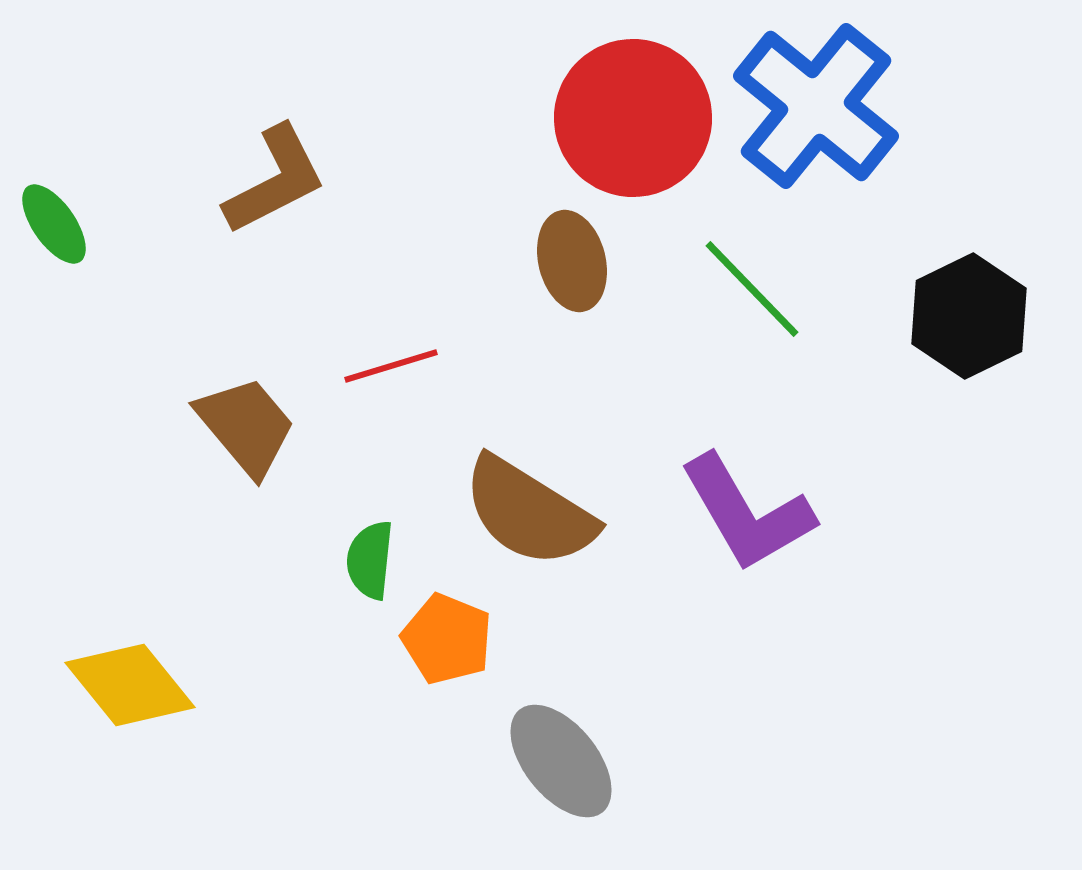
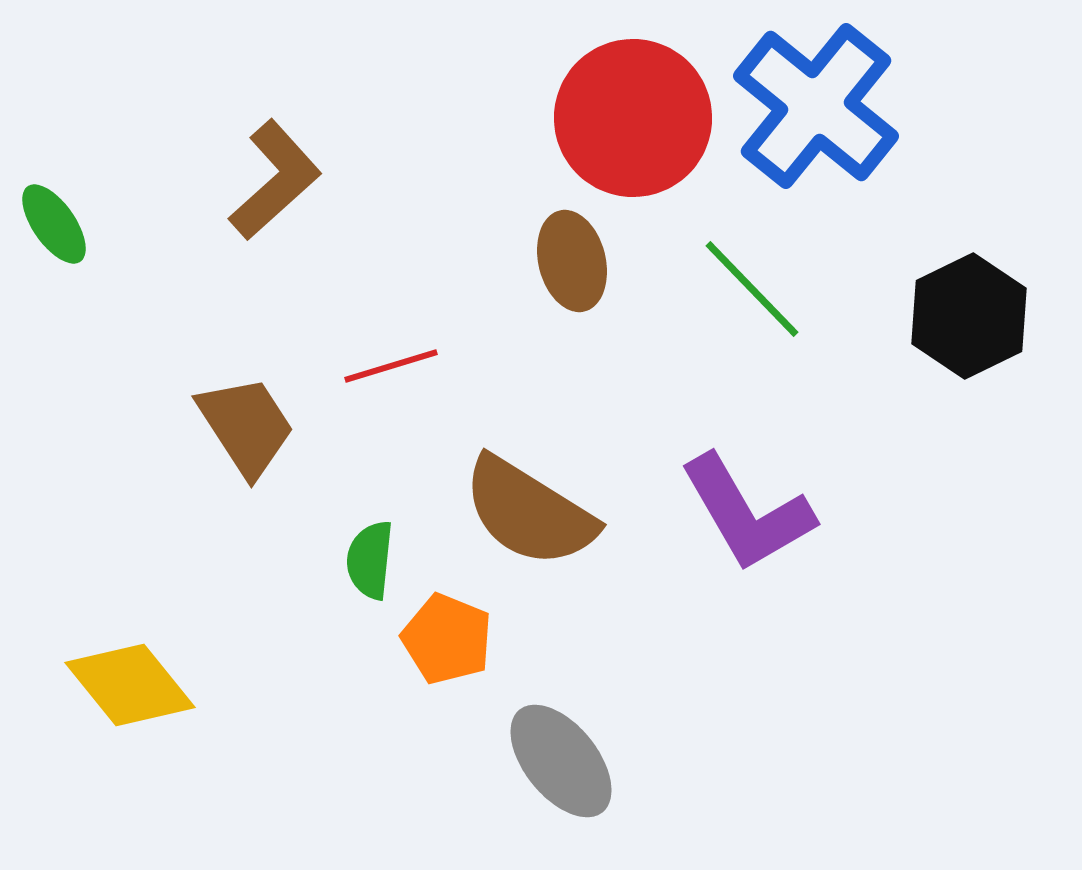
brown L-shape: rotated 15 degrees counterclockwise
brown trapezoid: rotated 7 degrees clockwise
